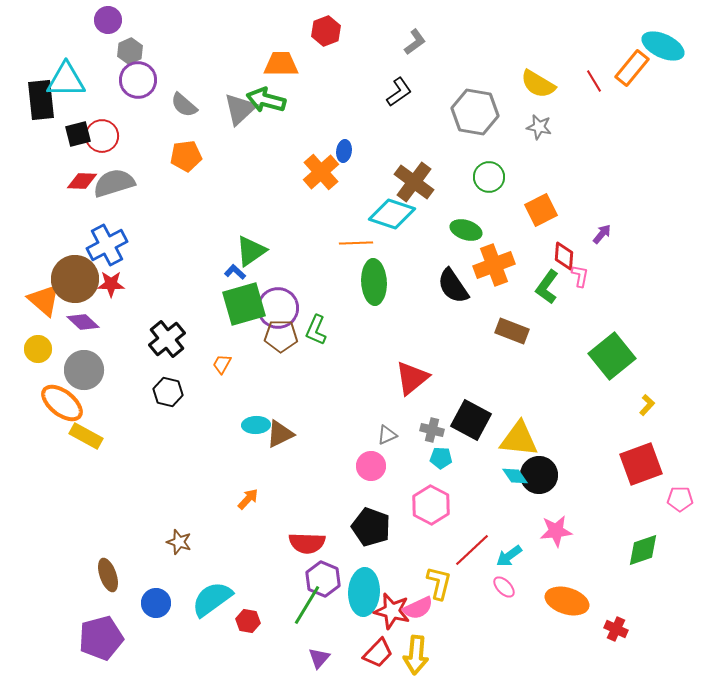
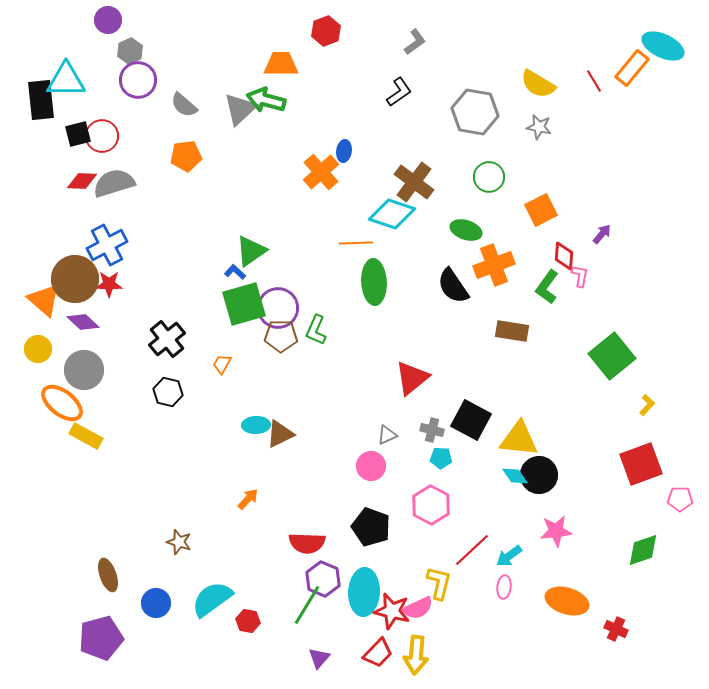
red star at (111, 284): moved 2 px left
brown rectangle at (512, 331): rotated 12 degrees counterclockwise
pink ellipse at (504, 587): rotated 50 degrees clockwise
